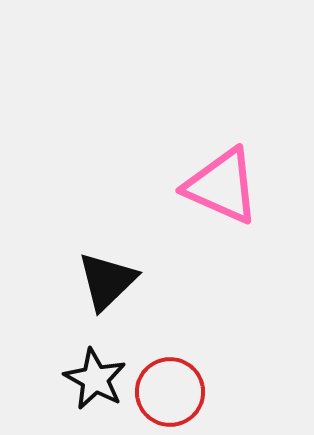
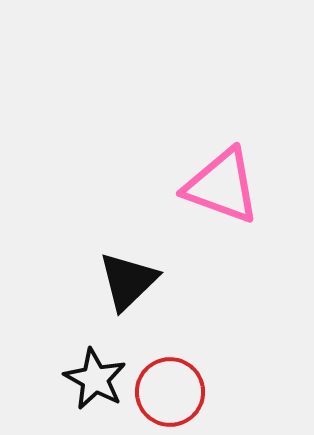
pink triangle: rotated 4 degrees counterclockwise
black triangle: moved 21 px right
